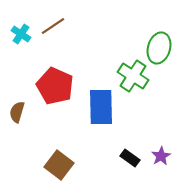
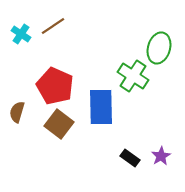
brown square: moved 41 px up
